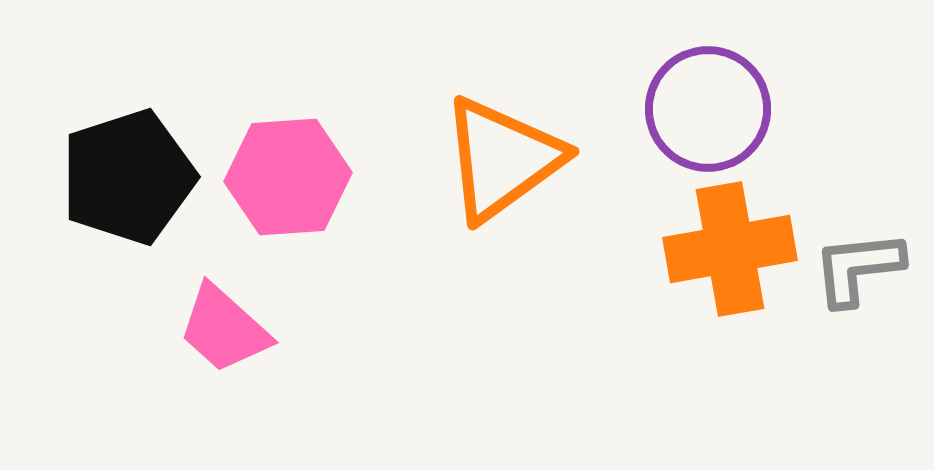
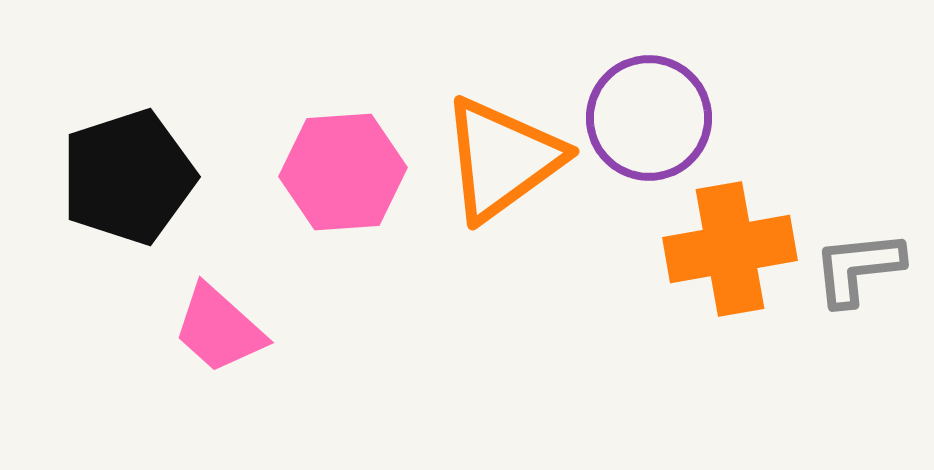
purple circle: moved 59 px left, 9 px down
pink hexagon: moved 55 px right, 5 px up
pink trapezoid: moved 5 px left
